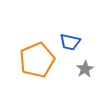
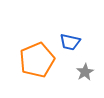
gray star: moved 3 px down
